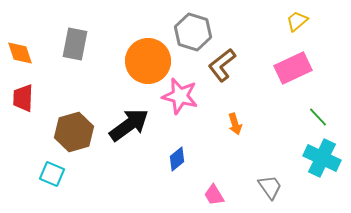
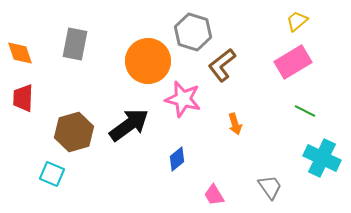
pink rectangle: moved 6 px up; rotated 6 degrees counterclockwise
pink star: moved 3 px right, 3 px down
green line: moved 13 px left, 6 px up; rotated 20 degrees counterclockwise
